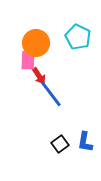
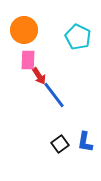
orange circle: moved 12 px left, 13 px up
blue line: moved 3 px right, 1 px down
